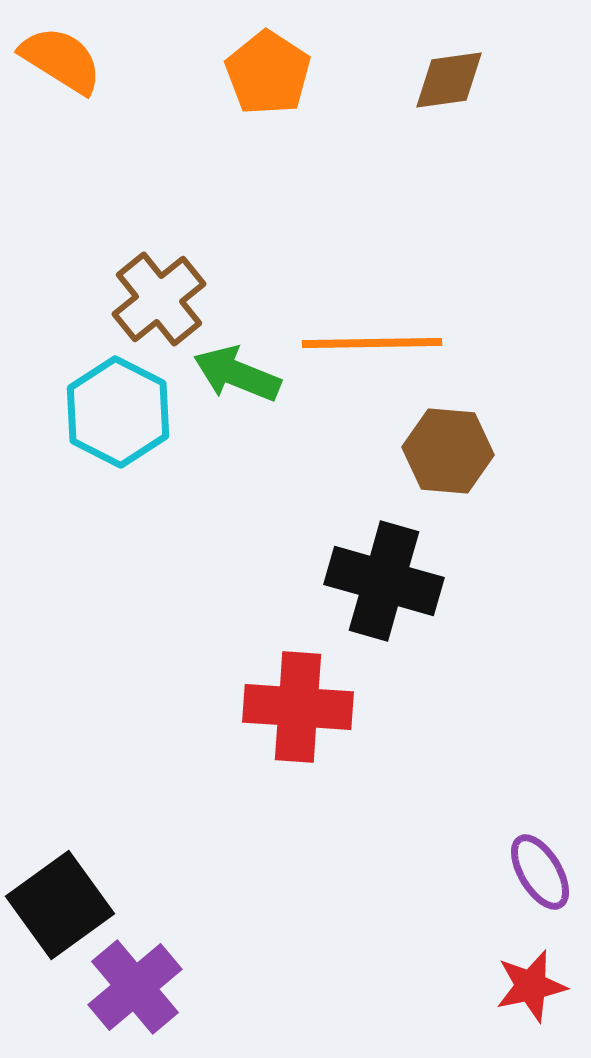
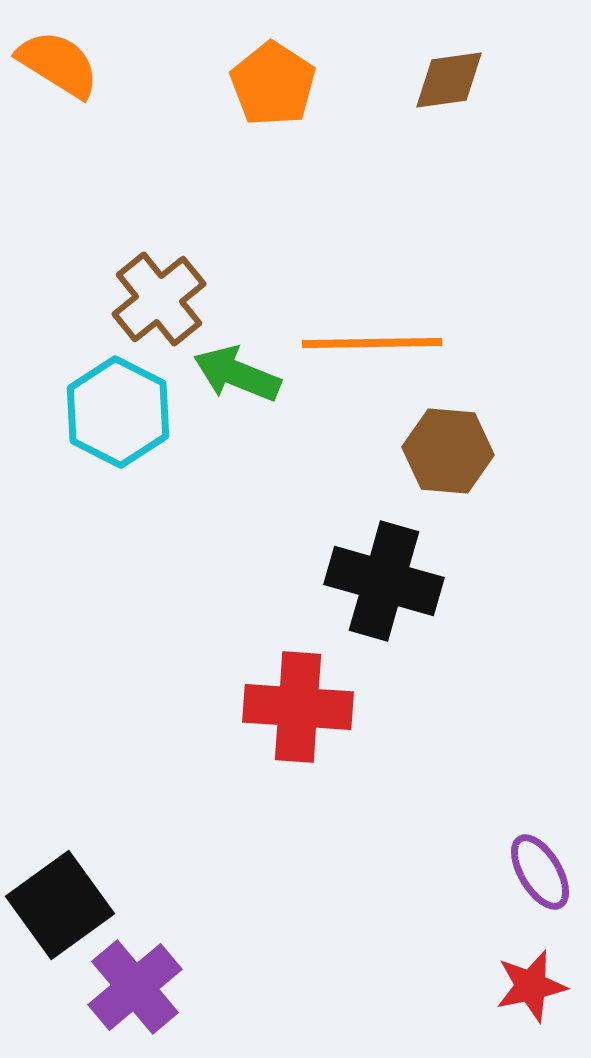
orange semicircle: moved 3 px left, 4 px down
orange pentagon: moved 5 px right, 11 px down
